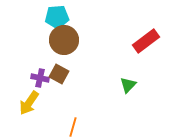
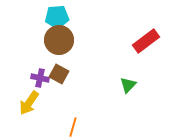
brown circle: moved 5 px left
